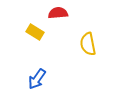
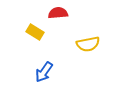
yellow semicircle: rotated 90 degrees counterclockwise
blue arrow: moved 7 px right, 7 px up
